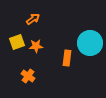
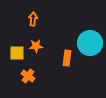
orange arrow: rotated 48 degrees counterclockwise
yellow square: moved 11 px down; rotated 21 degrees clockwise
